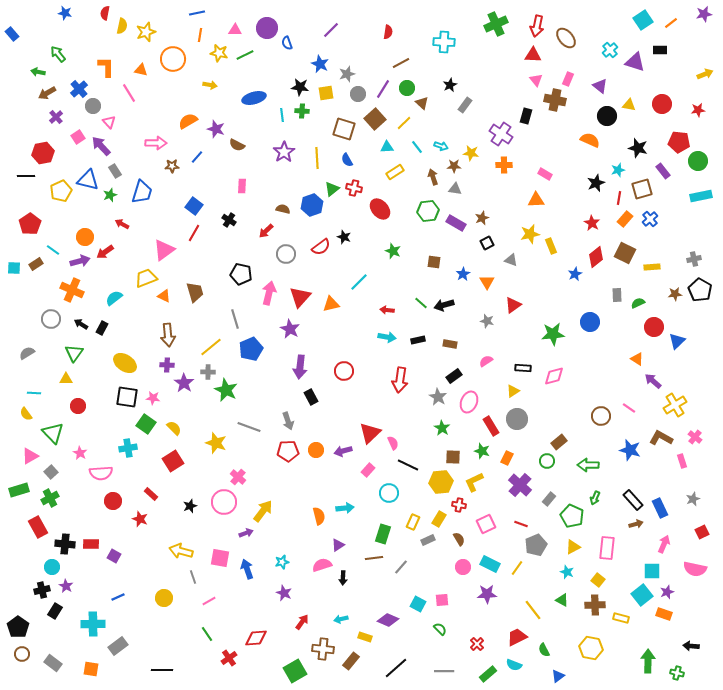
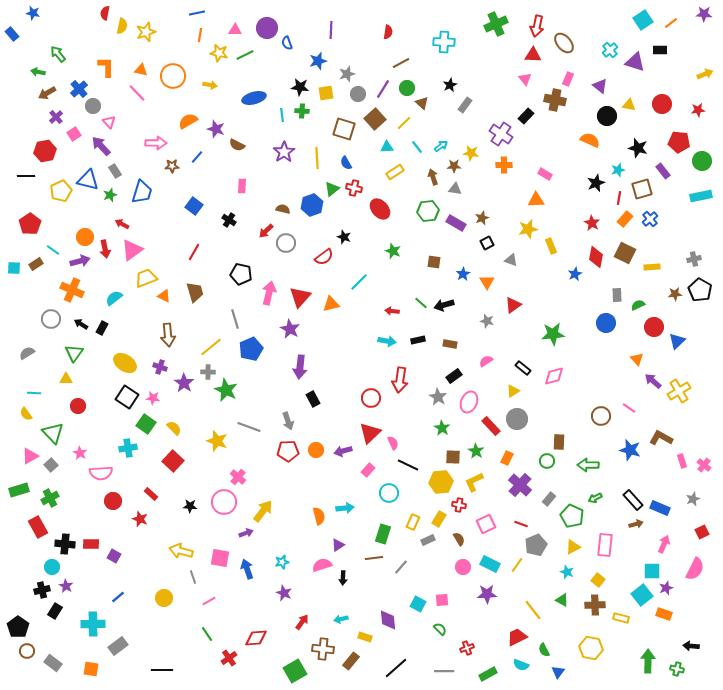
blue star at (65, 13): moved 32 px left
purple star at (704, 14): rotated 14 degrees clockwise
purple line at (331, 30): rotated 42 degrees counterclockwise
brown ellipse at (566, 38): moved 2 px left, 5 px down
orange circle at (173, 59): moved 17 px down
blue star at (320, 64): moved 2 px left, 3 px up; rotated 30 degrees clockwise
pink triangle at (536, 80): moved 11 px left, 1 px up
pink line at (129, 93): moved 8 px right; rotated 12 degrees counterclockwise
black rectangle at (526, 116): rotated 28 degrees clockwise
pink square at (78, 137): moved 4 px left, 3 px up
cyan arrow at (441, 146): rotated 56 degrees counterclockwise
red hexagon at (43, 153): moved 2 px right, 2 px up
blue semicircle at (347, 160): moved 1 px left, 3 px down
green circle at (698, 161): moved 4 px right
red line at (194, 233): moved 19 px down
yellow star at (530, 234): moved 2 px left, 5 px up
red semicircle at (321, 247): moved 3 px right, 10 px down
pink triangle at (164, 250): moved 32 px left
red arrow at (105, 252): moved 3 px up; rotated 66 degrees counterclockwise
gray circle at (286, 254): moved 11 px up
red diamond at (596, 257): rotated 40 degrees counterclockwise
green semicircle at (638, 303): moved 2 px down
red arrow at (387, 310): moved 5 px right, 1 px down
blue circle at (590, 322): moved 16 px right, 1 px down
cyan arrow at (387, 337): moved 4 px down
orange triangle at (637, 359): rotated 16 degrees clockwise
purple cross at (167, 365): moved 7 px left, 2 px down; rotated 16 degrees clockwise
black rectangle at (523, 368): rotated 35 degrees clockwise
red circle at (344, 371): moved 27 px right, 27 px down
black square at (127, 397): rotated 25 degrees clockwise
black rectangle at (311, 397): moved 2 px right, 2 px down
yellow cross at (675, 405): moved 4 px right, 14 px up
red rectangle at (491, 426): rotated 12 degrees counterclockwise
pink cross at (695, 437): moved 9 px right, 28 px down
brown rectangle at (559, 442): rotated 49 degrees counterclockwise
yellow star at (216, 443): moved 1 px right, 2 px up
green star at (482, 451): moved 6 px left; rotated 14 degrees clockwise
red square at (173, 461): rotated 15 degrees counterclockwise
gray square at (51, 472): moved 7 px up
green arrow at (595, 498): rotated 40 degrees clockwise
black star at (190, 506): rotated 24 degrees clockwise
blue rectangle at (660, 508): rotated 42 degrees counterclockwise
pink rectangle at (607, 548): moved 2 px left, 3 px up
yellow line at (517, 568): moved 3 px up
pink semicircle at (695, 569): rotated 75 degrees counterclockwise
purple star at (667, 592): moved 1 px left, 4 px up
blue line at (118, 597): rotated 16 degrees counterclockwise
purple diamond at (388, 620): rotated 60 degrees clockwise
red cross at (477, 644): moved 10 px left, 4 px down; rotated 24 degrees clockwise
brown circle at (22, 654): moved 5 px right, 3 px up
cyan semicircle at (514, 665): moved 7 px right
green cross at (677, 673): moved 4 px up
green rectangle at (488, 674): rotated 12 degrees clockwise
blue triangle at (558, 676): moved 4 px up; rotated 16 degrees counterclockwise
